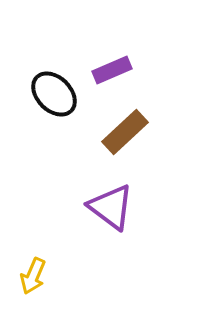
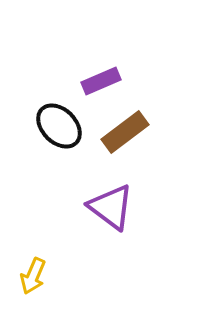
purple rectangle: moved 11 px left, 11 px down
black ellipse: moved 5 px right, 32 px down
brown rectangle: rotated 6 degrees clockwise
